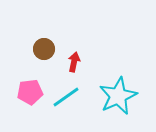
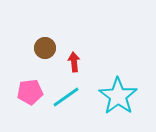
brown circle: moved 1 px right, 1 px up
red arrow: rotated 18 degrees counterclockwise
cyan star: rotated 12 degrees counterclockwise
